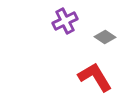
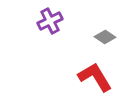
purple cross: moved 15 px left
